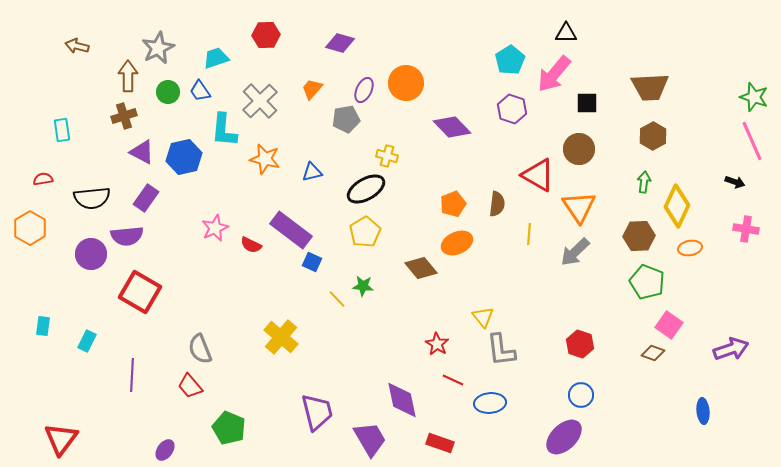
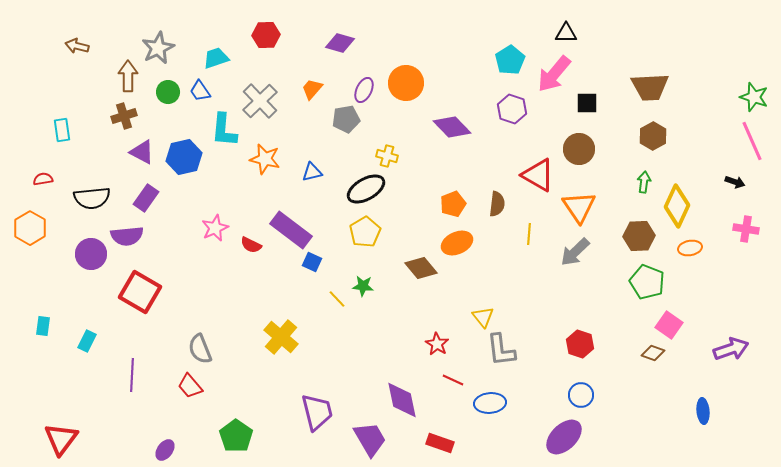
green pentagon at (229, 428): moved 7 px right, 8 px down; rotated 12 degrees clockwise
